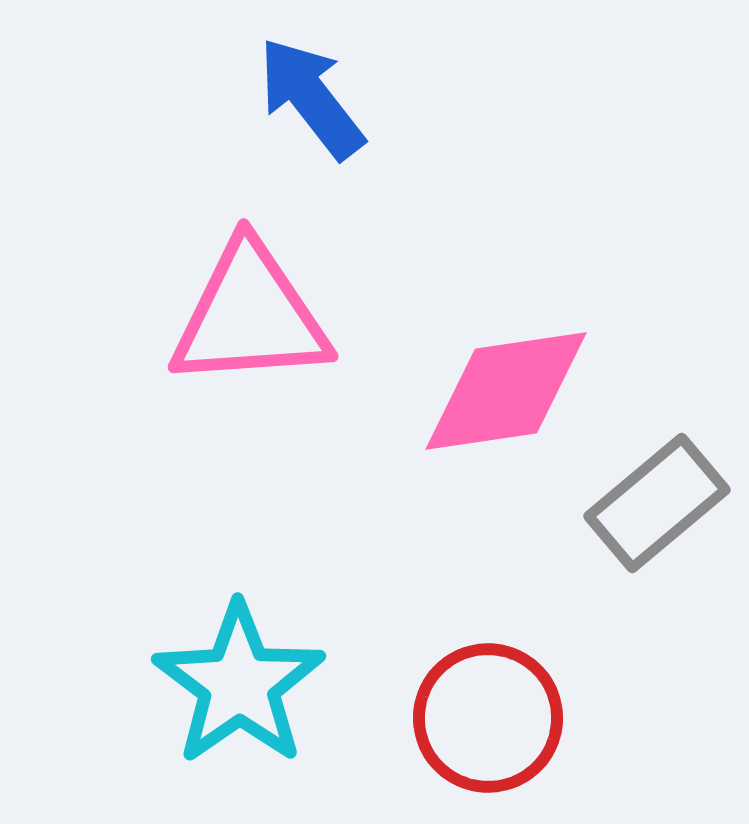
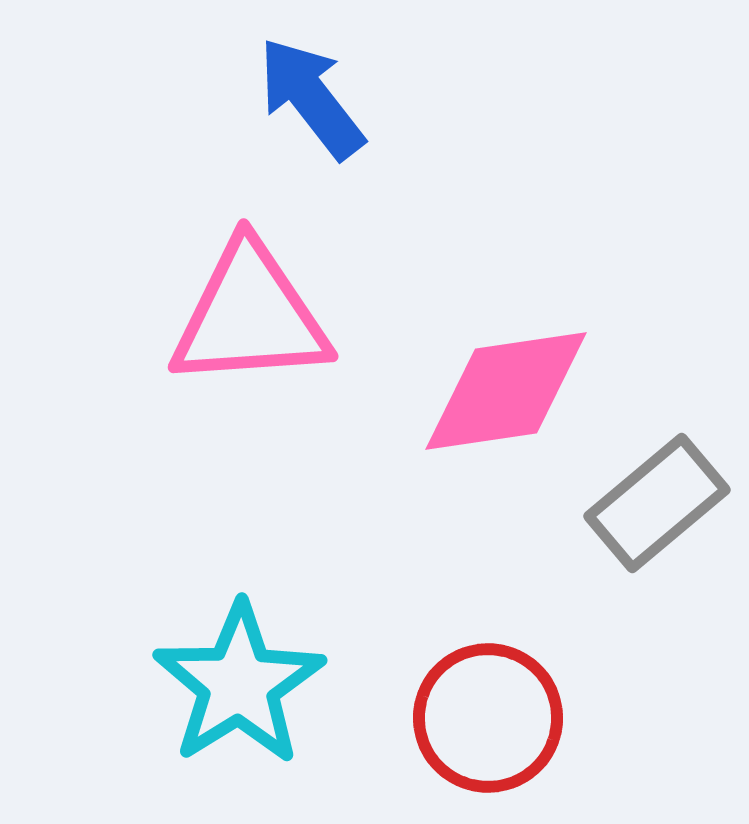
cyan star: rotated 3 degrees clockwise
